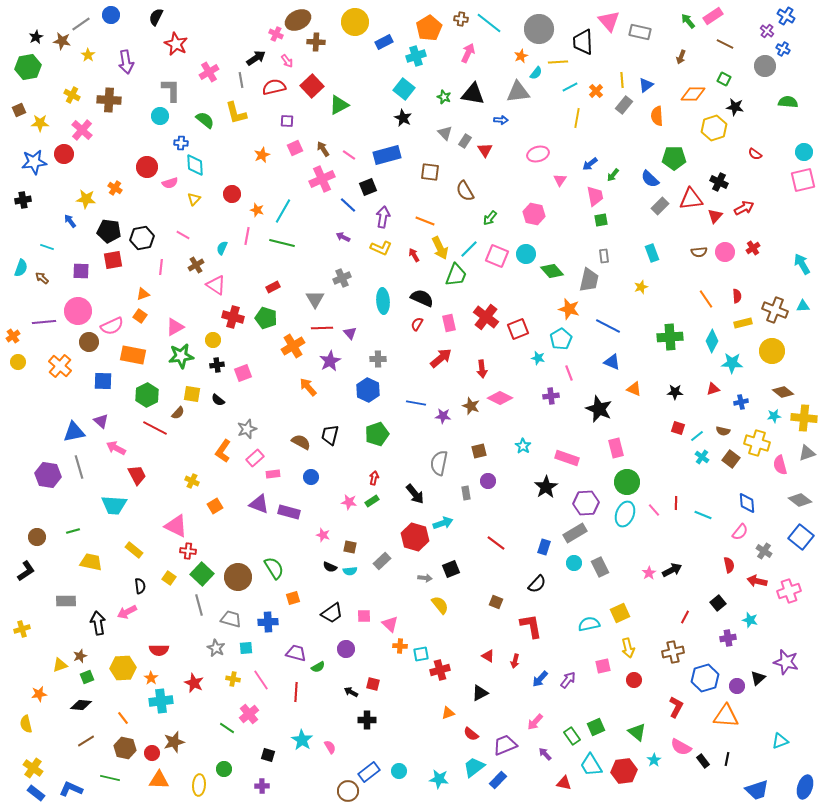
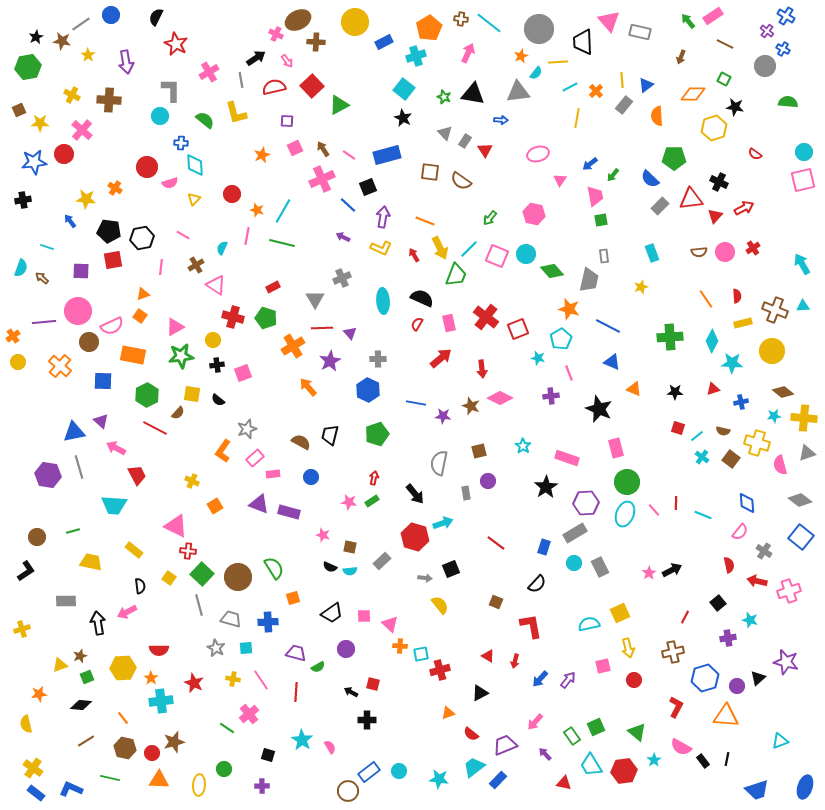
brown semicircle at (465, 191): moved 4 px left, 10 px up; rotated 25 degrees counterclockwise
